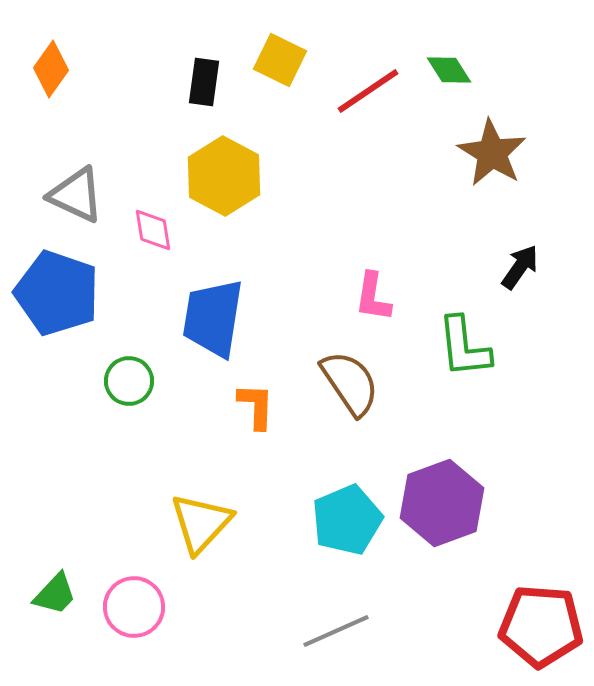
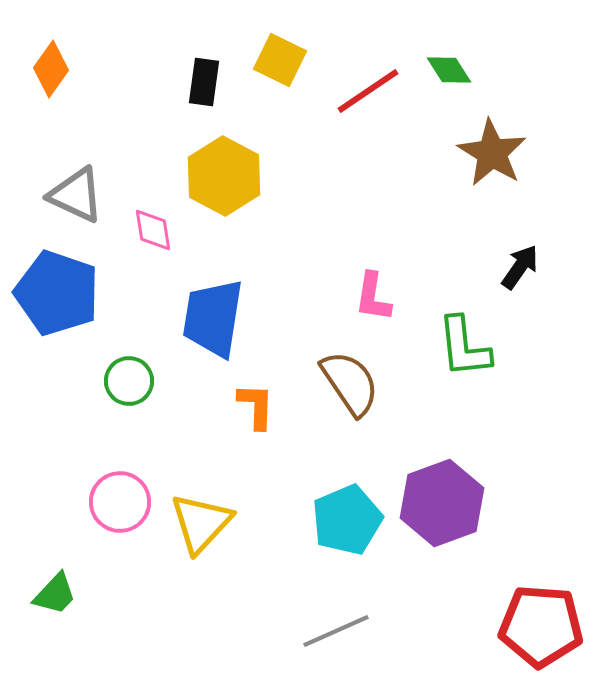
pink circle: moved 14 px left, 105 px up
